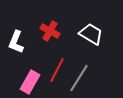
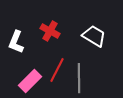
white trapezoid: moved 3 px right, 2 px down
gray line: rotated 32 degrees counterclockwise
pink rectangle: moved 1 px up; rotated 15 degrees clockwise
